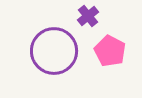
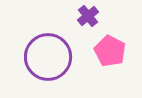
purple circle: moved 6 px left, 6 px down
